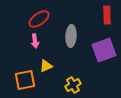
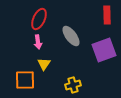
red ellipse: rotated 30 degrees counterclockwise
gray ellipse: rotated 40 degrees counterclockwise
pink arrow: moved 3 px right, 1 px down
yellow triangle: moved 2 px left, 2 px up; rotated 32 degrees counterclockwise
orange square: rotated 10 degrees clockwise
yellow cross: rotated 14 degrees clockwise
